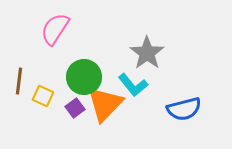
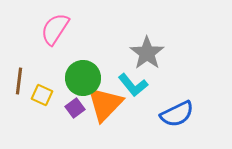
green circle: moved 1 px left, 1 px down
yellow square: moved 1 px left, 1 px up
blue semicircle: moved 7 px left, 5 px down; rotated 12 degrees counterclockwise
